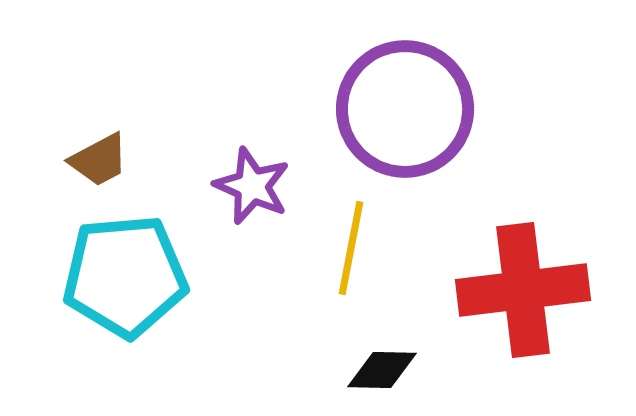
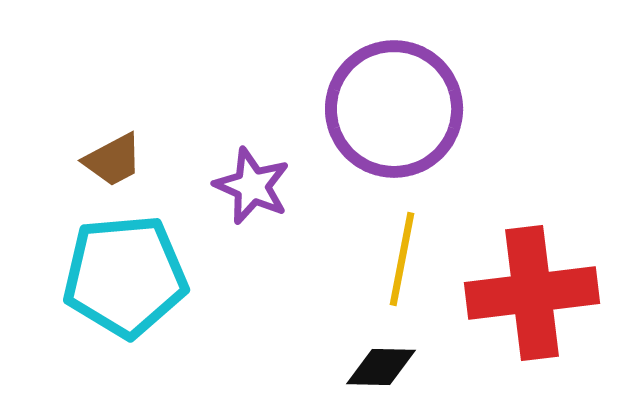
purple circle: moved 11 px left
brown trapezoid: moved 14 px right
yellow line: moved 51 px right, 11 px down
red cross: moved 9 px right, 3 px down
black diamond: moved 1 px left, 3 px up
